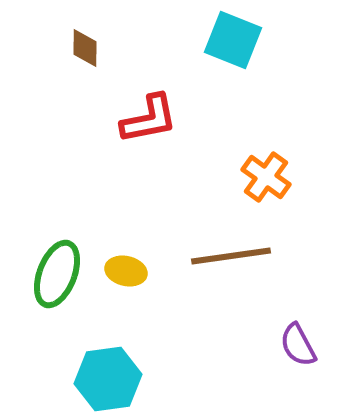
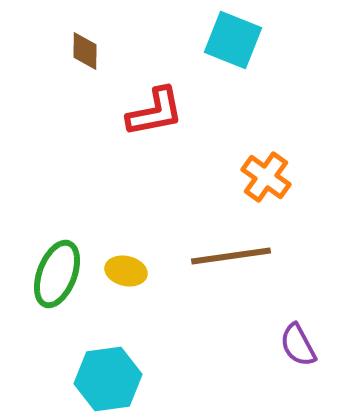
brown diamond: moved 3 px down
red L-shape: moved 6 px right, 7 px up
